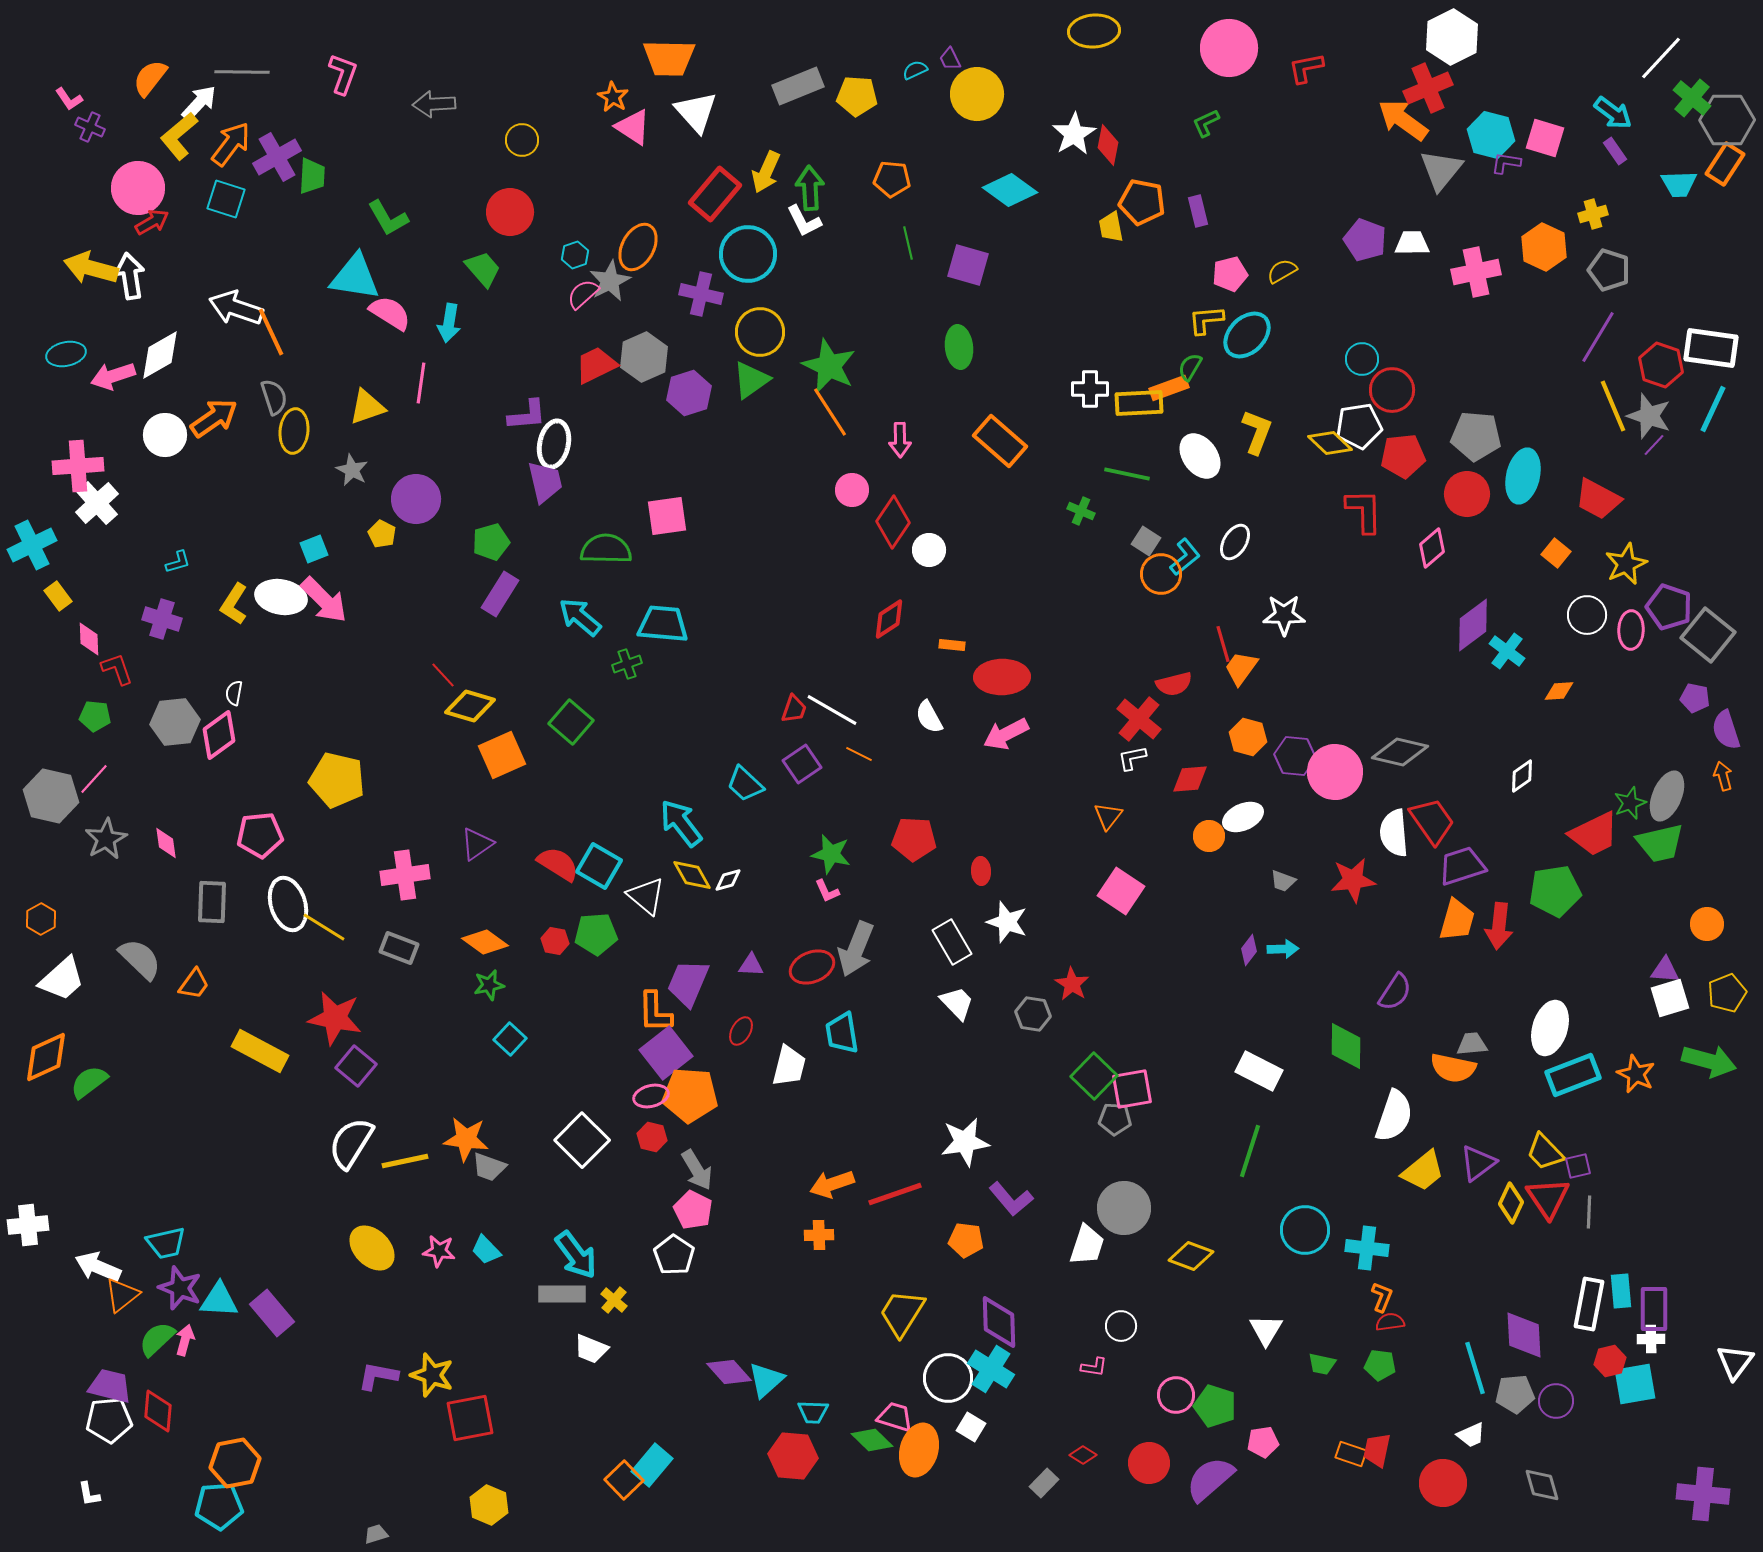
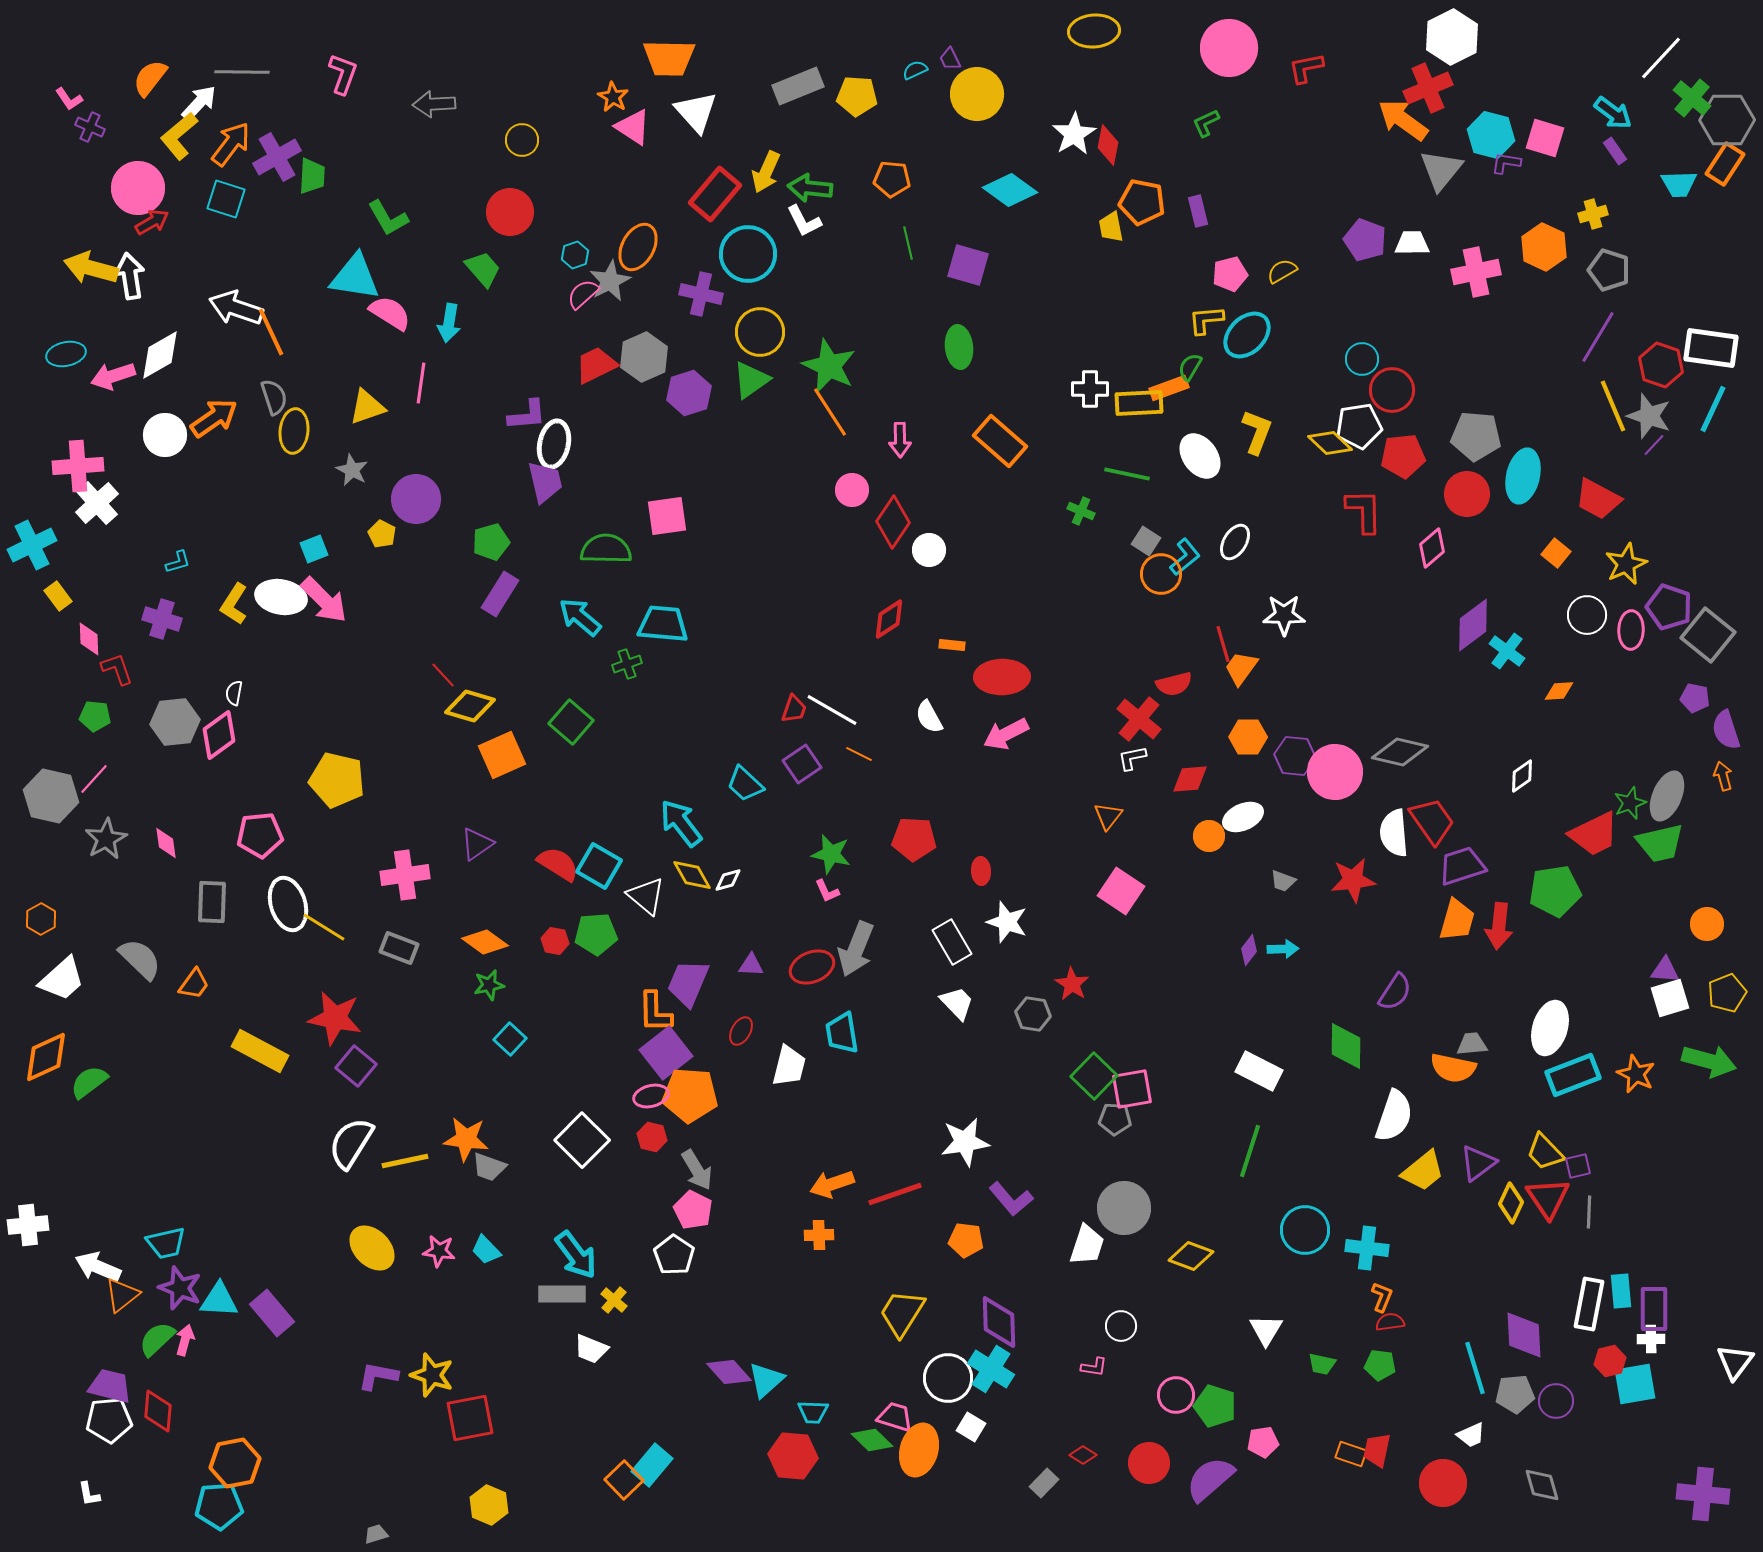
green arrow at (810, 188): rotated 81 degrees counterclockwise
orange hexagon at (1248, 737): rotated 15 degrees counterclockwise
